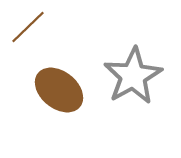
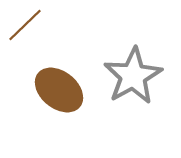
brown line: moved 3 px left, 2 px up
